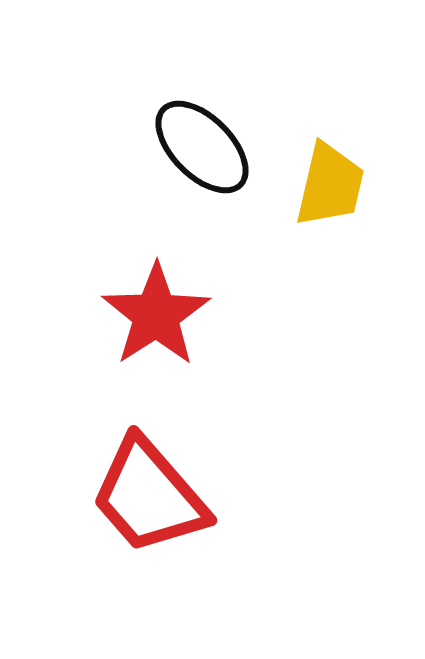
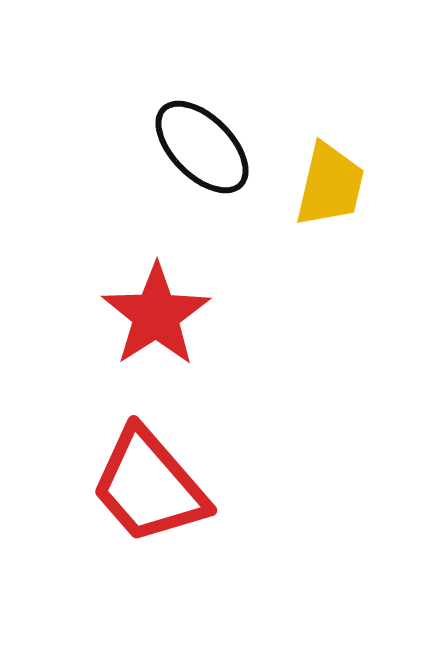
red trapezoid: moved 10 px up
